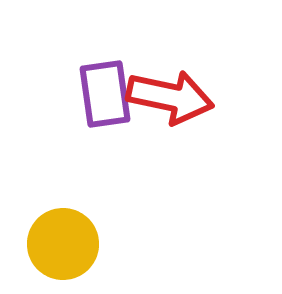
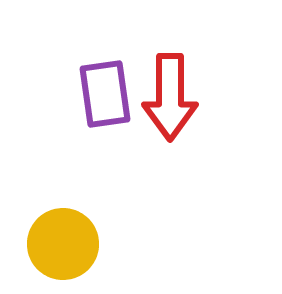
red arrow: rotated 78 degrees clockwise
